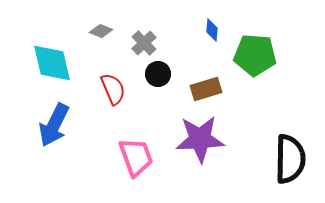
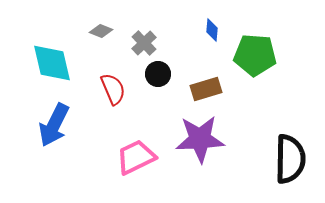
pink trapezoid: rotated 96 degrees counterclockwise
